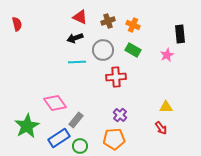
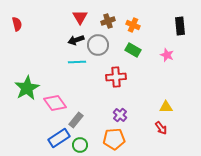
red triangle: rotated 35 degrees clockwise
black rectangle: moved 8 px up
black arrow: moved 1 px right, 2 px down
gray circle: moved 5 px left, 5 px up
pink star: rotated 24 degrees counterclockwise
green star: moved 38 px up
green circle: moved 1 px up
